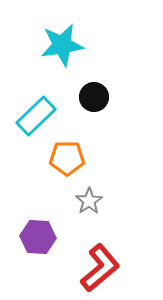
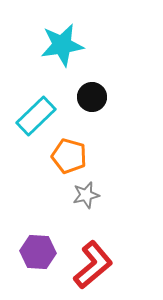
black circle: moved 2 px left
orange pentagon: moved 2 px right, 2 px up; rotated 16 degrees clockwise
gray star: moved 3 px left, 6 px up; rotated 20 degrees clockwise
purple hexagon: moved 15 px down
red L-shape: moved 7 px left, 3 px up
